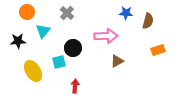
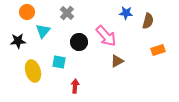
pink arrow: rotated 50 degrees clockwise
black circle: moved 6 px right, 6 px up
cyan square: rotated 24 degrees clockwise
yellow ellipse: rotated 15 degrees clockwise
